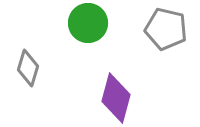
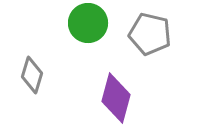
gray pentagon: moved 16 px left, 5 px down
gray diamond: moved 4 px right, 7 px down
